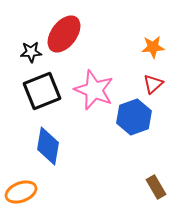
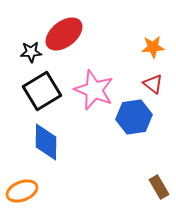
red ellipse: rotated 15 degrees clockwise
red triangle: rotated 40 degrees counterclockwise
black square: rotated 9 degrees counterclockwise
blue hexagon: rotated 12 degrees clockwise
blue diamond: moved 2 px left, 4 px up; rotated 9 degrees counterclockwise
brown rectangle: moved 3 px right
orange ellipse: moved 1 px right, 1 px up
